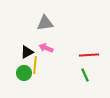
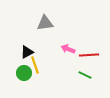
pink arrow: moved 22 px right, 1 px down
yellow line: rotated 24 degrees counterclockwise
green line: rotated 40 degrees counterclockwise
